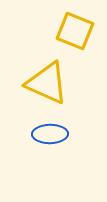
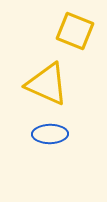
yellow triangle: moved 1 px down
